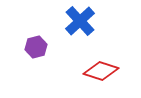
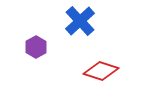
purple hexagon: rotated 15 degrees counterclockwise
